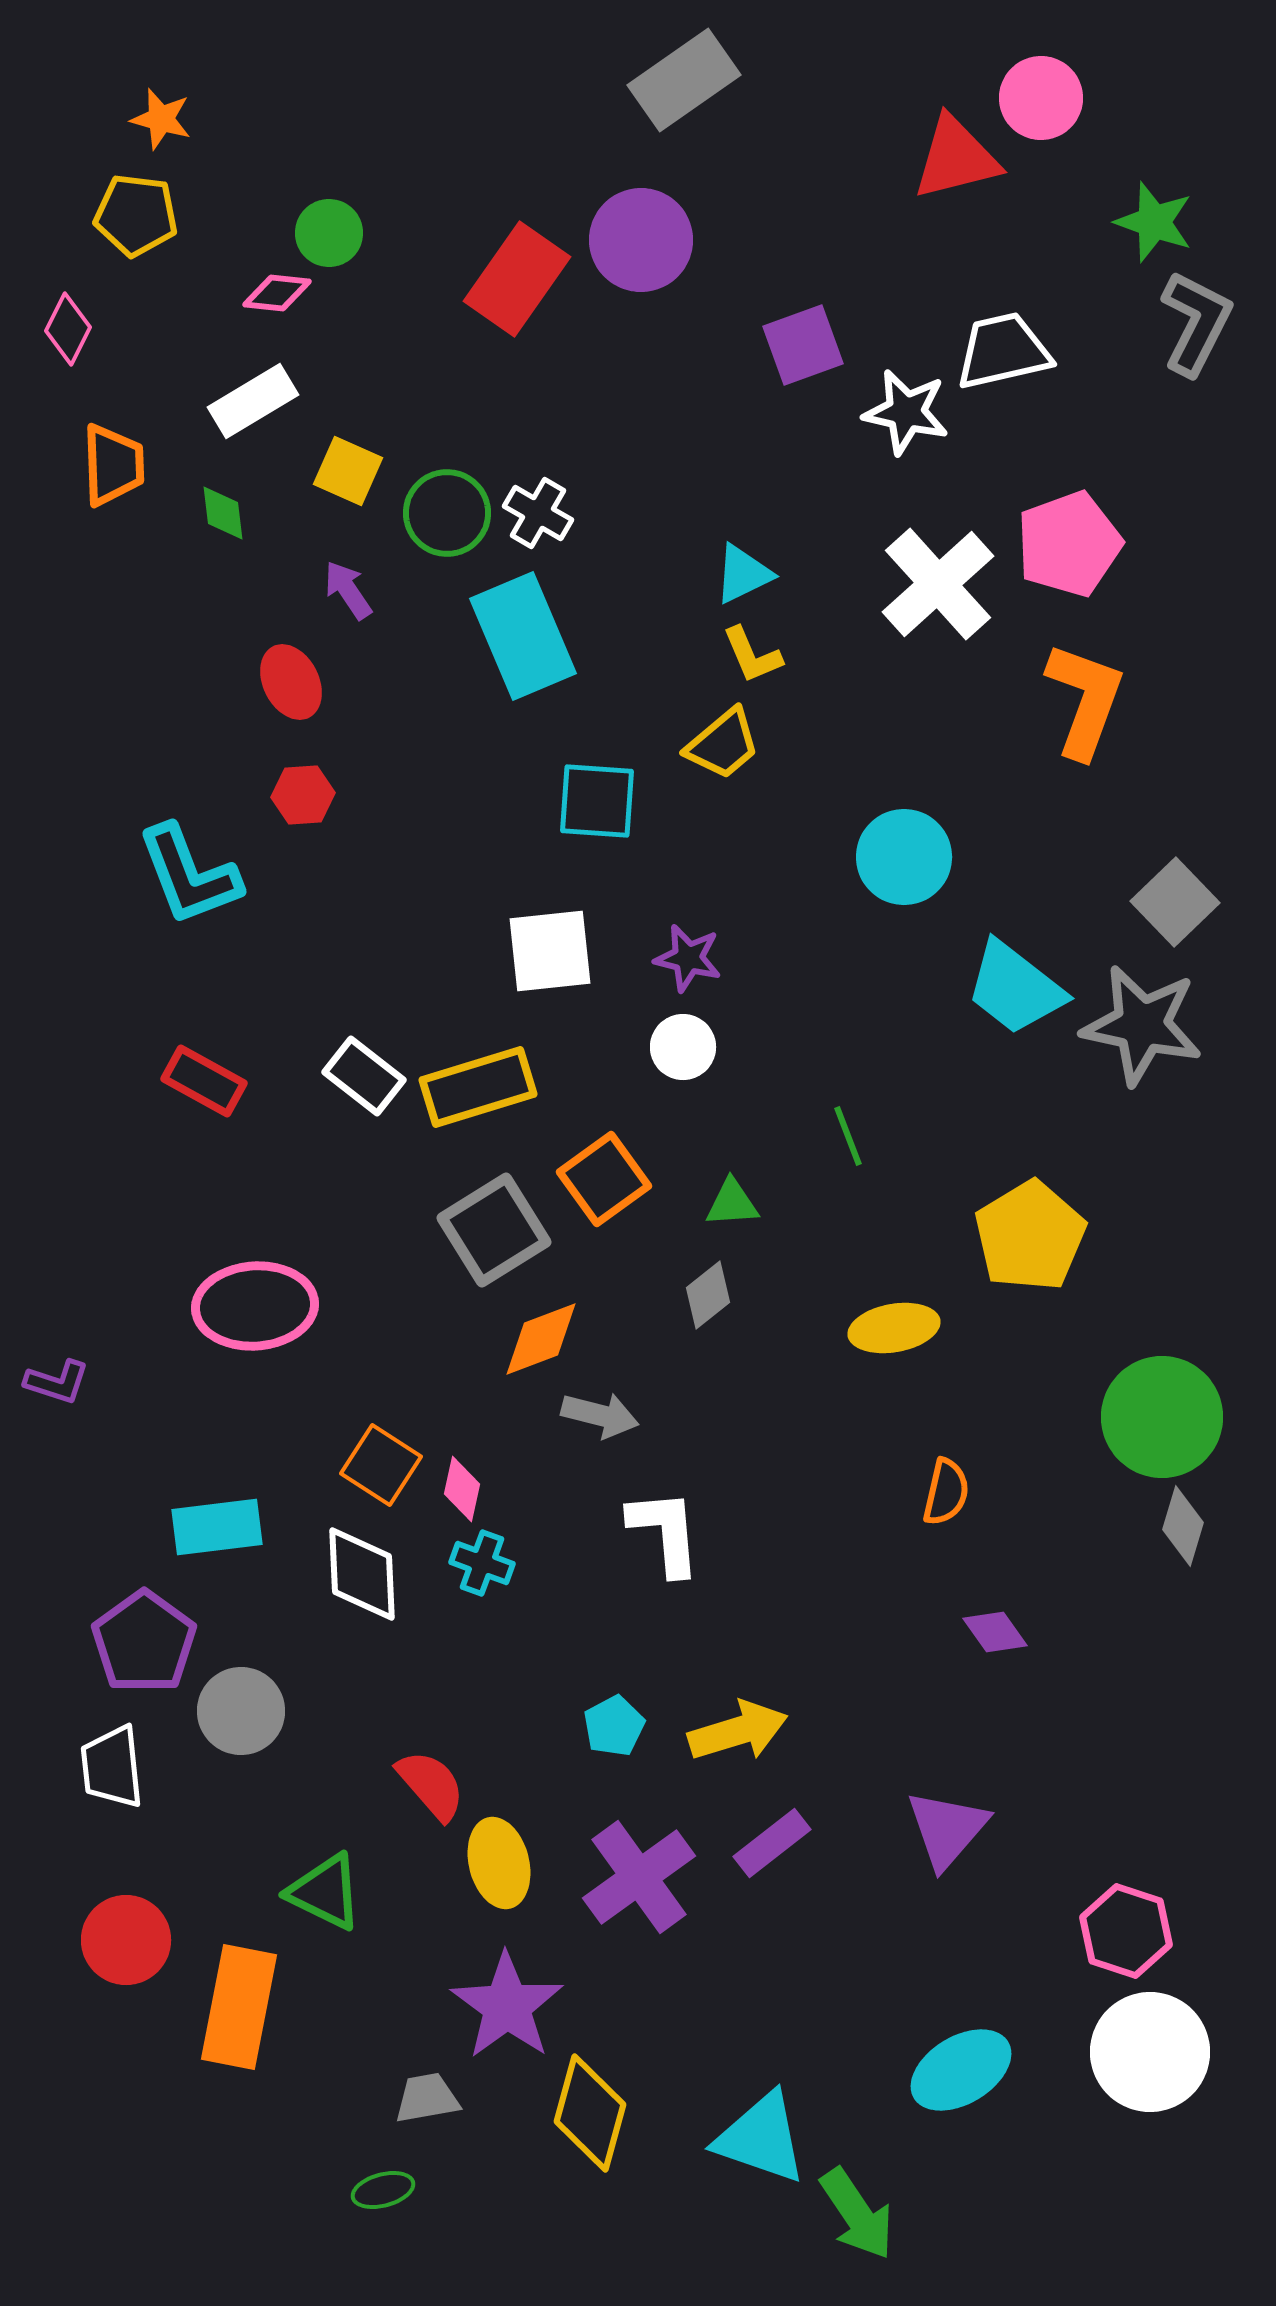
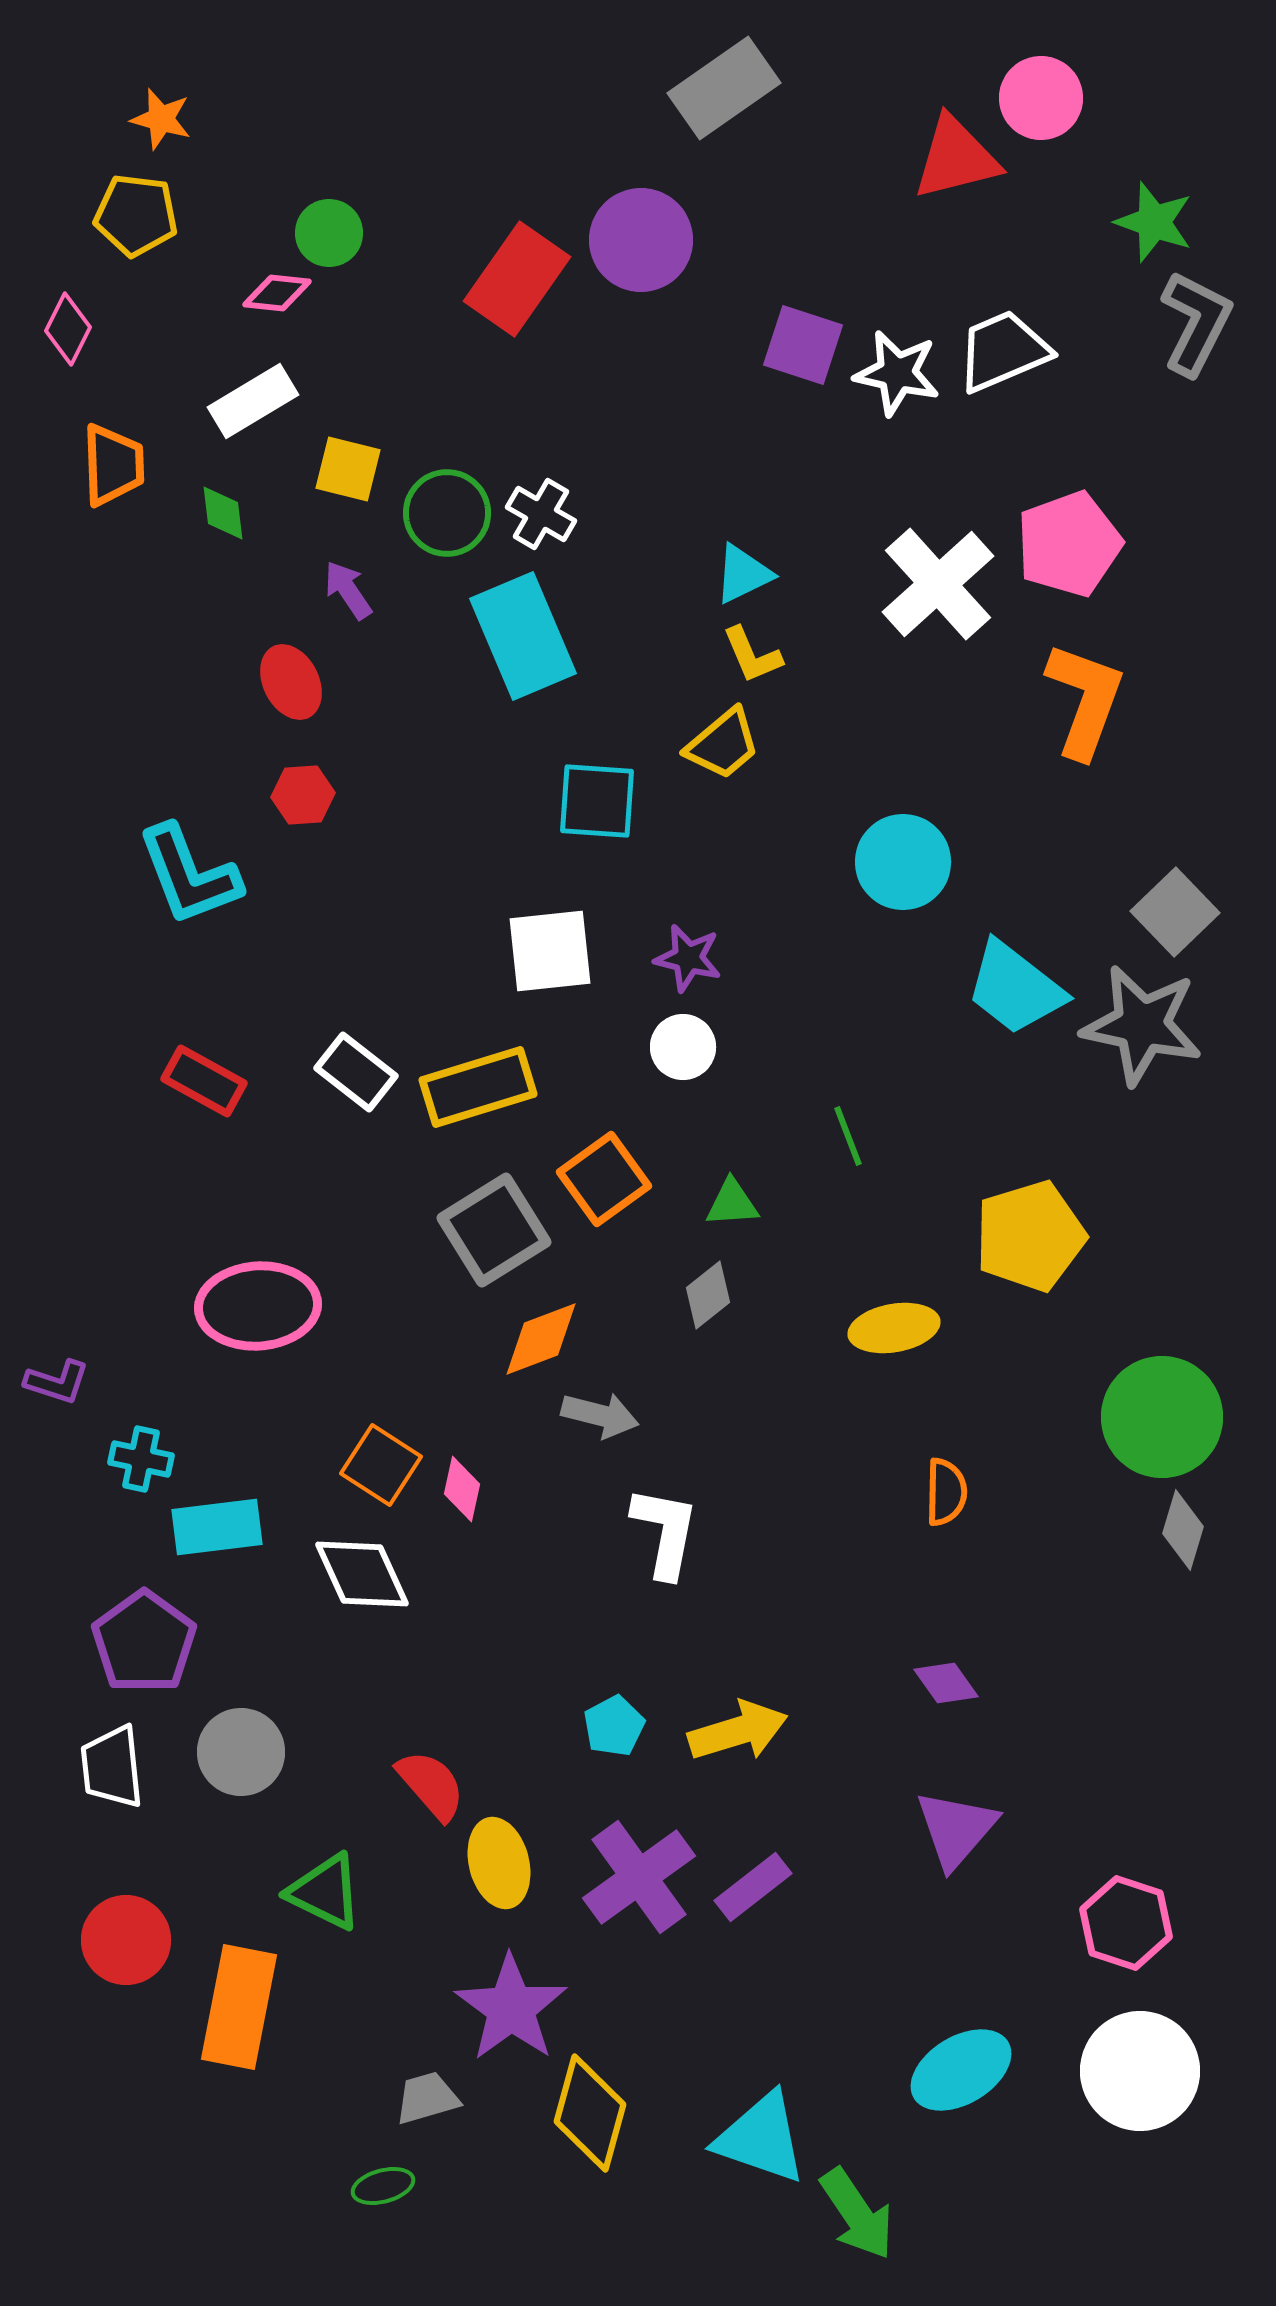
gray rectangle at (684, 80): moved 40 px right, 8 px down
purple square at (803, 345): rotated 38 degrees clockwise
white trapezoid at (1003, 351): rotated 10 degrees counterclockwise
white star at (906, 412): moved 9 px left, 39 px up
yellow square at (348, 471): moved 2 px up; rotated 10 degrees counterclockwise
white cross at (538, 513): moved 3 px right, 1 px down
cyan circle at (904, 857): moved 1 px left, 5 px down
gray square at (1175, 902): moved 10 px down
white rectangle at (364, 1076): moved 8 px left, 4 px up
yellow pentagon at (1030, 1236): rotated 14 degrees clockwise
pink ellipse at (255, 1306): moved 3 px right
orange semicircle at (946, 1492): rotated 12 degrees counterclockwise
gray diamond at (1183, 1526): moved 4 px down
white L-shape at (665, 1532): rotated 16 degrees clockwise
cyan cross at (482, 1563): moved 341 px left, 104 px up; rotated 8 degrees counterclockwise
white diamond at (362, 1574): rotated 22 degrees counterclockwise
purple diamond at (995, 1632): moved 49 px left, 51 px down
gray circle at (241, 1711): moved 41 px down
purple triangle at (947, 1829): moved 9 px right
purple rectangle at (772, 1843): moved 19 px left, 44 px down
pink hexagon at (1126, 1931): moved 8 px up
purple star at (507, 2006): moved 4 px right, 2 px down
white circle at (1150, 2052): moved 10 px left, 19 px down
gray trapezoid at (427, 2098): rotated 6 degrees counterclockwise
green ellipse at (383, 2190): moved 4 px up
